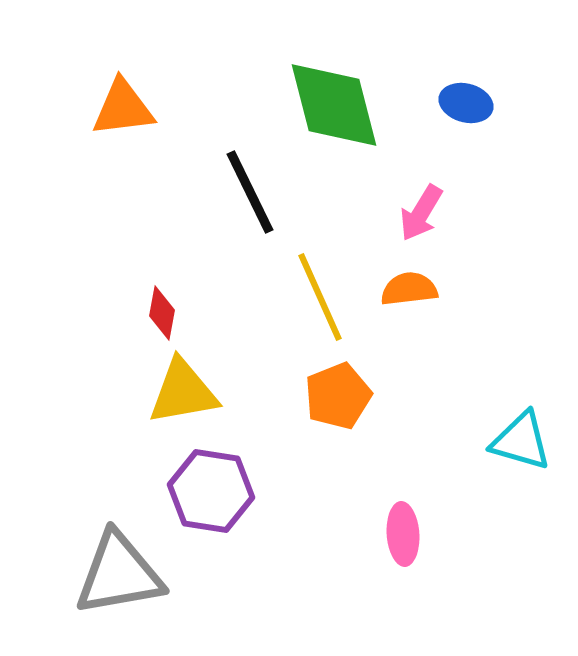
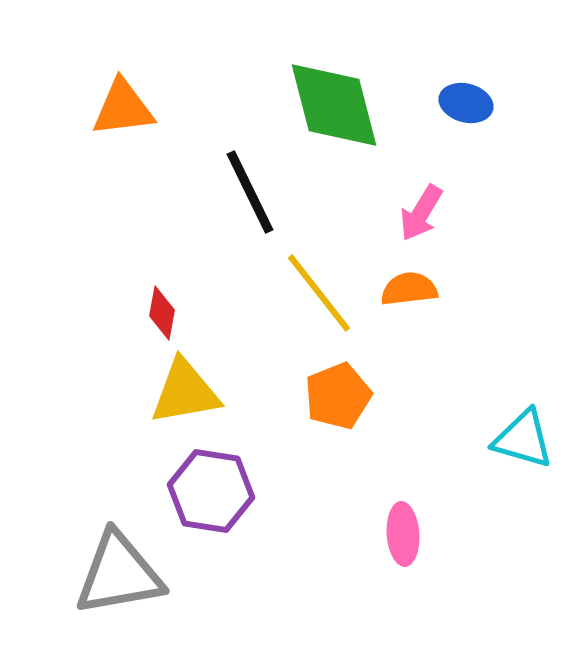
yellow line: moved 1 px left, 4 px up; rotated 14 degrees counterclockwise
yellow triangle: moved 2 px right
cyan triangle: moved 2 px right, 2 px up
